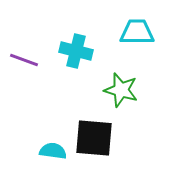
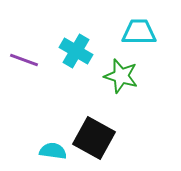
cyan trapezoid: moved 2 px right
cyan cross: rotated 16 degrees clockwise
green star: moved 14 px up
black square: rotated 24 degrees clockwise
